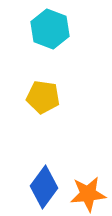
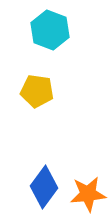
cyan hexagon: moved 1 px down
yellow pentagon: moved 6 px left, 6 px up
